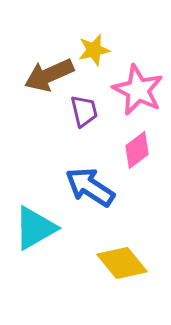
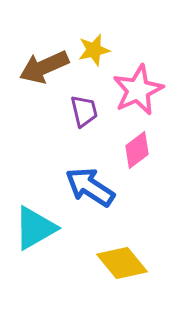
brown arrow: moved 5 px left, 8 px up
pink star: rotated 21 degrees clockwise
